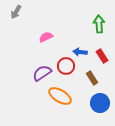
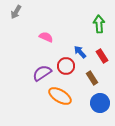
pink semicircle: rotated 48 degrees clockwise
blue arrow: rotated 40 degrees clockwise
